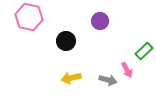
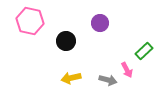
pink hexagon: moved 1 px right, 4 px down
purple circle: moved 2 px down
